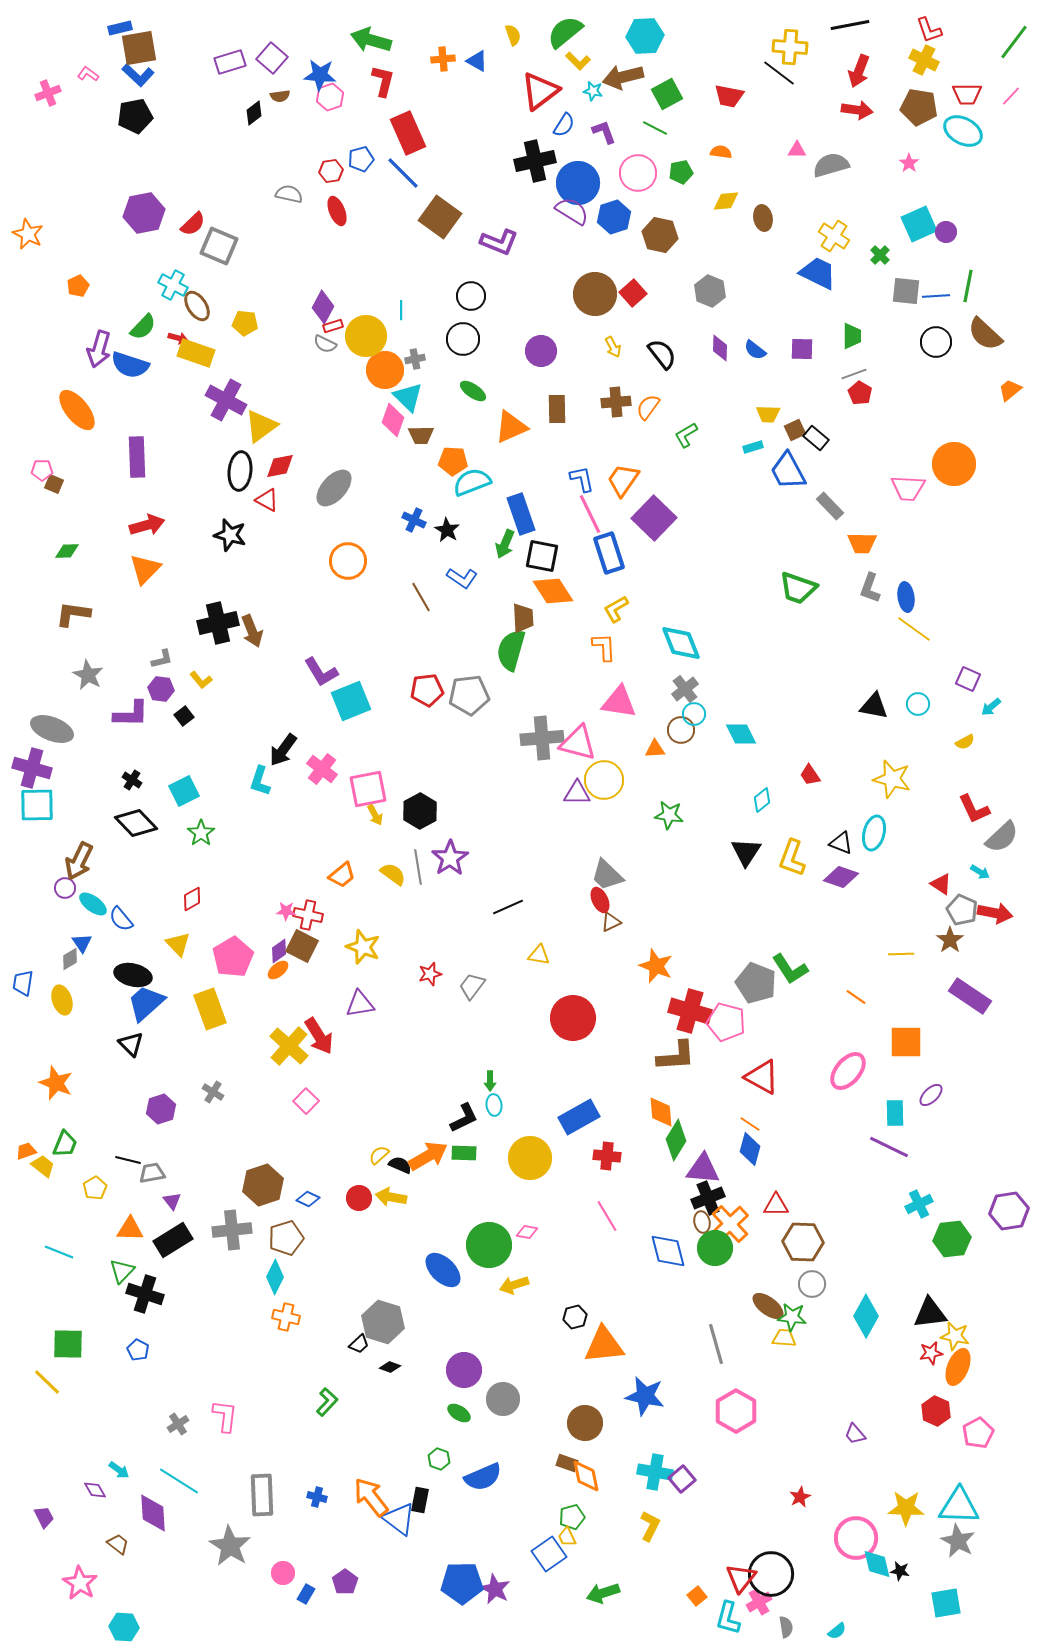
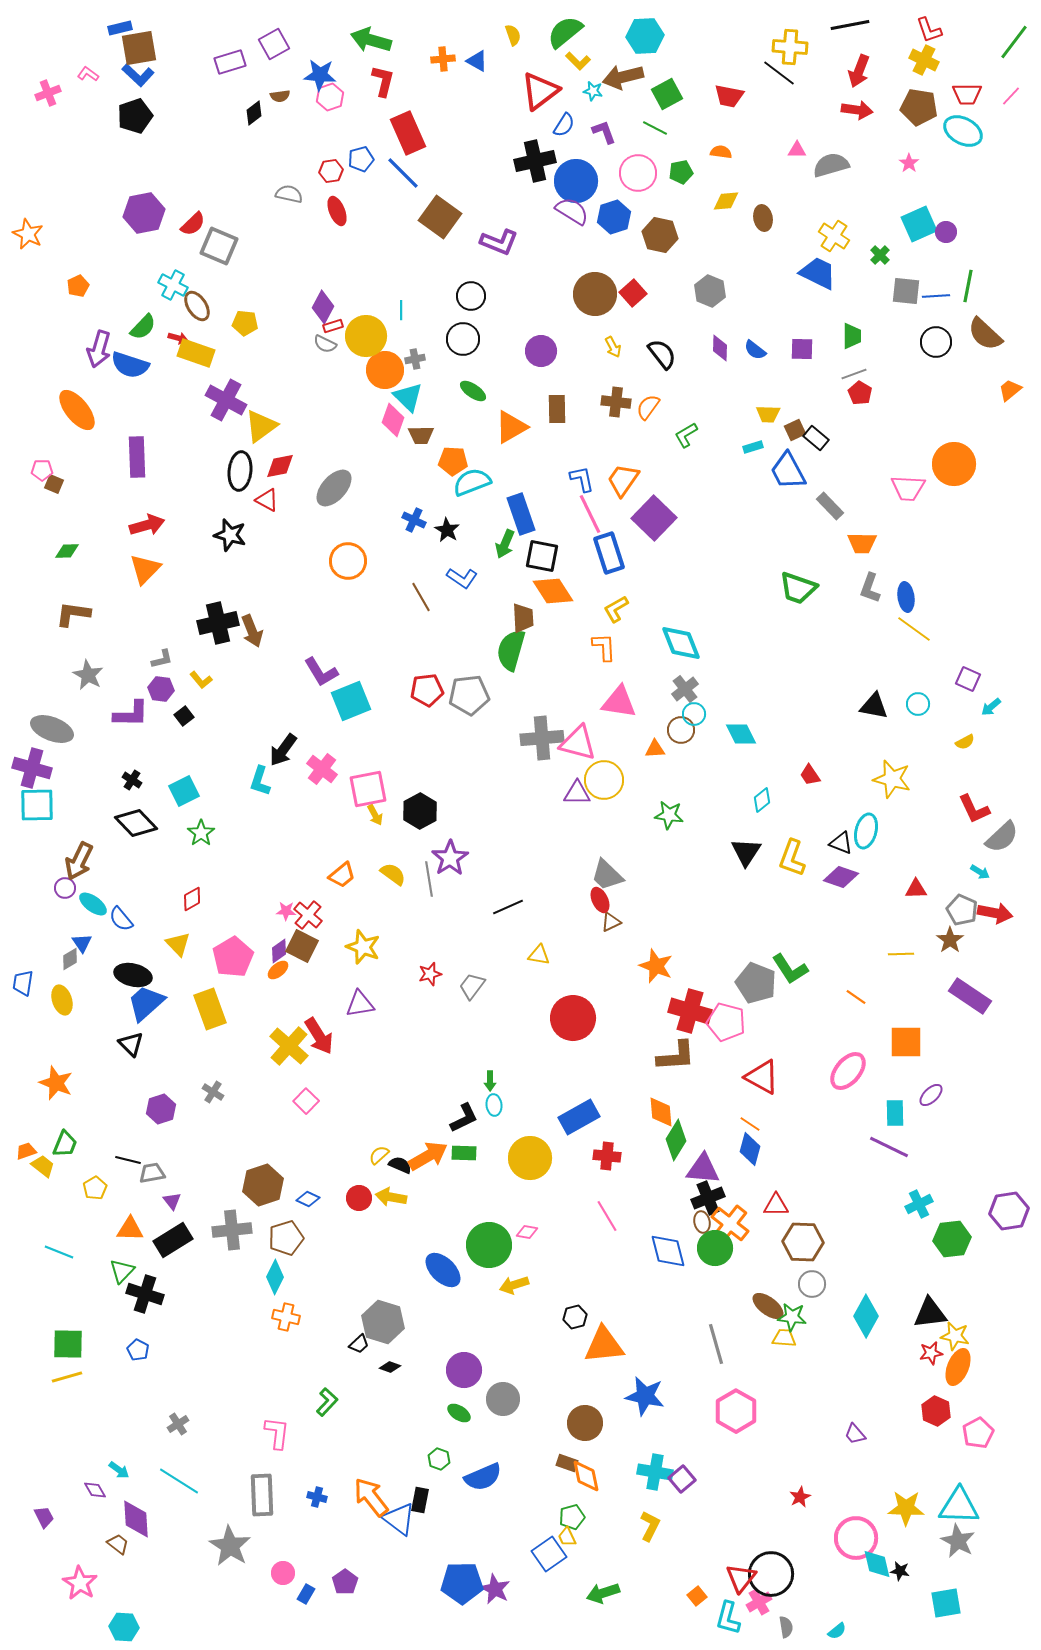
purple square at (272, 58): moved 2 px right, 14 px up; rotated 20 degrees clockwise
black pentagon at (135, 116): rotated 8 degrees counterclockwise
blue circle at (578, 183): moved 2 px left, 2 px up
brown cross at (616, 402): rotated 12 degrees clockwise
orange triangle at (511, 427): rotated 6 degrees counterclockwise
cyan ellipse at (874, 833): moved 8 px left, 2 px up
gray line at (418, 867): moved 11 px right, 12 px down
red triangle at (941, 884): moved 25 px left, 5 px down; rotated 35 degrees counterclockwise
red cross at (308, 915): rotated 28 degrees clockwise
orange cross at (730, 1224): rotated 9 degrees counterclockwise
yellow line at (47, 1382): moved 20 px right, 5 px up; rotated 60 degrees counterclockwise
pink L-shape at (225, 1416): moved 52 px right, 17 px down
purple diamond at (153, 1513): moved 17 px left, 6 px down
